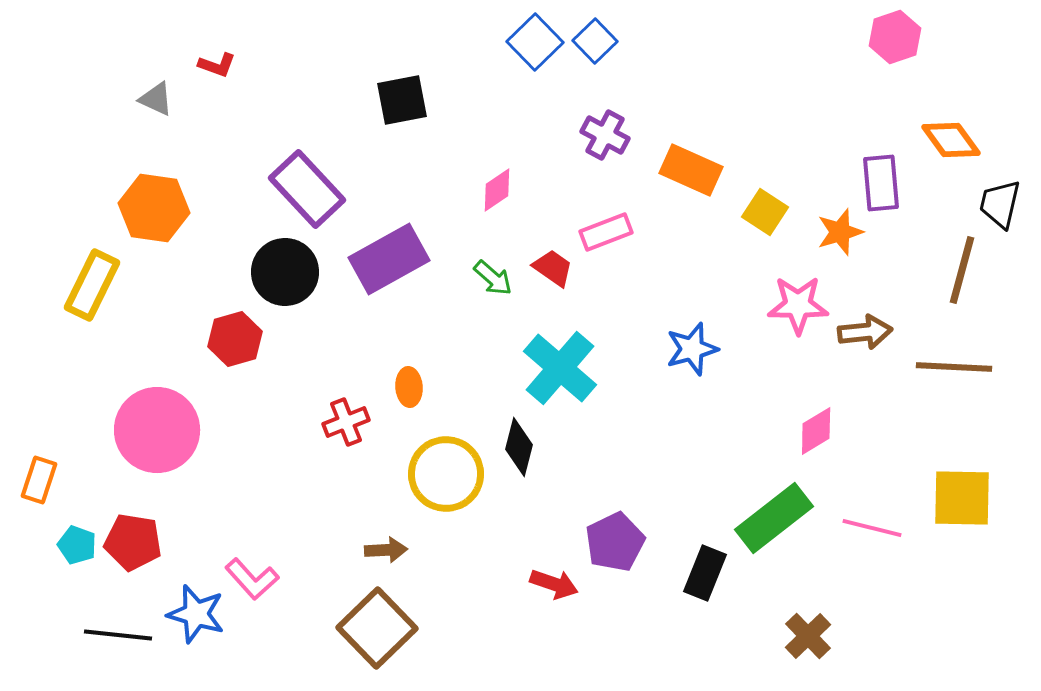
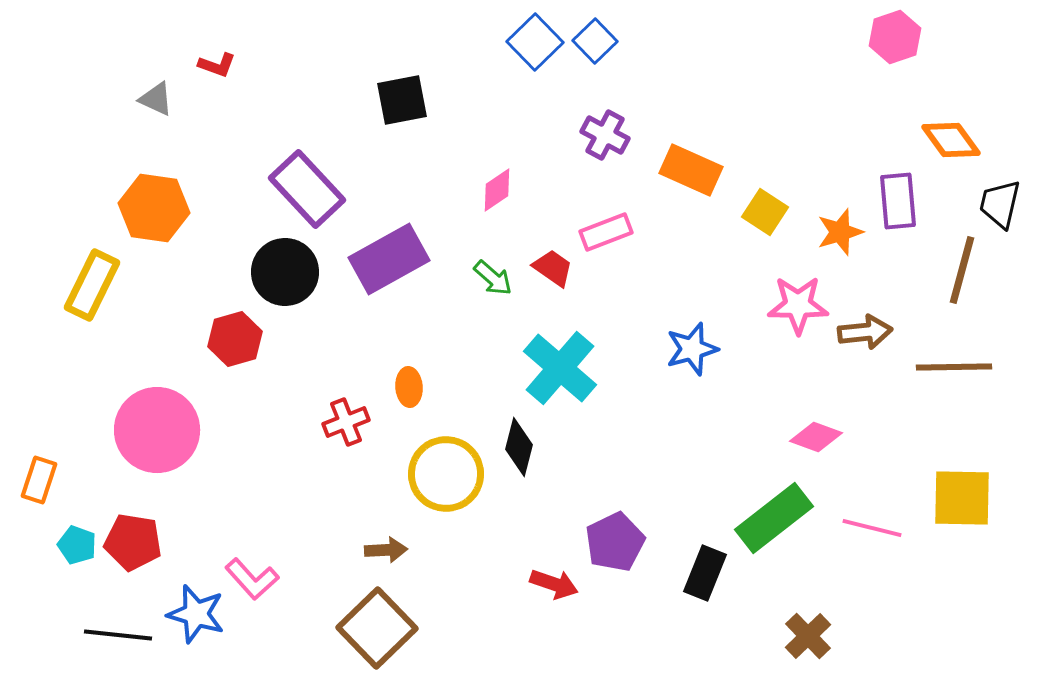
purple rectangle at (881, 183): moved 17 px right, 18 px down
brown line at (954, 367): rotated 4 degrees counterclockwise
pink diamond at (816, 431): moved 6 px down; rotated 51 degrees clockwise
